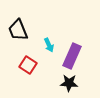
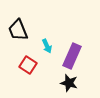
cyan arrow: moved 2 px left, 1 px down
black star: rotated 12 degrees clockwise
